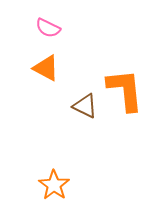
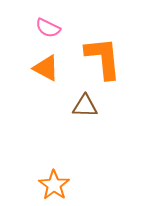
orange L-shape: moved 22 px left, 32 px up
brown triangle: rotated 24 degrees counterclockwise
